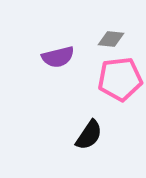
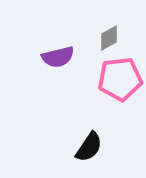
gray diamond: moved 2 px left, 1 px up; rotated 36 degrees counterclockwise
black semicircle: moved 12 px down
